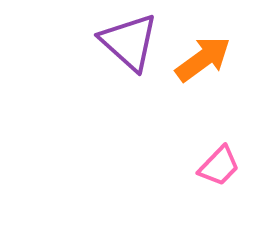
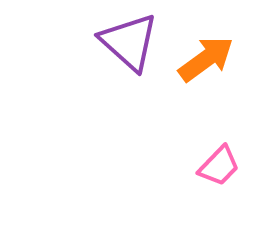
orange arrow: moved 3 px right
